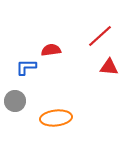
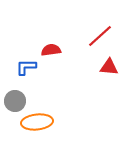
orange ellipse: moved 19 px left, 4 px down
